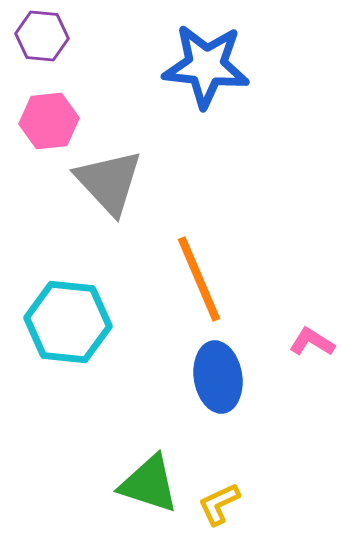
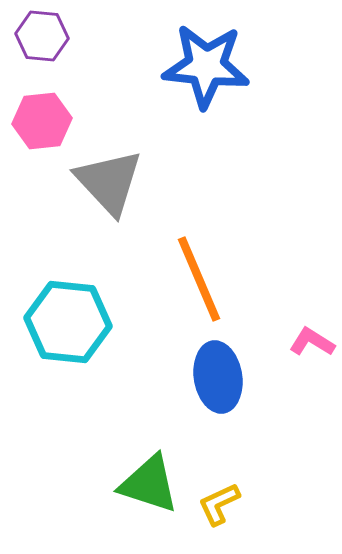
pink hexagon: moved 7 px left
